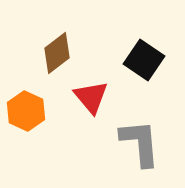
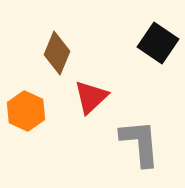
brown diamond: rotated 30 degrees counterclockwise
black square: moved 14 px right, 17 px up
red triangle: rotated 27 degrees clockwise
